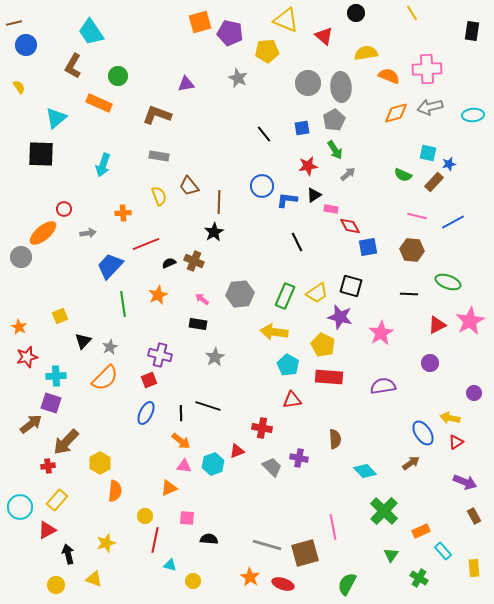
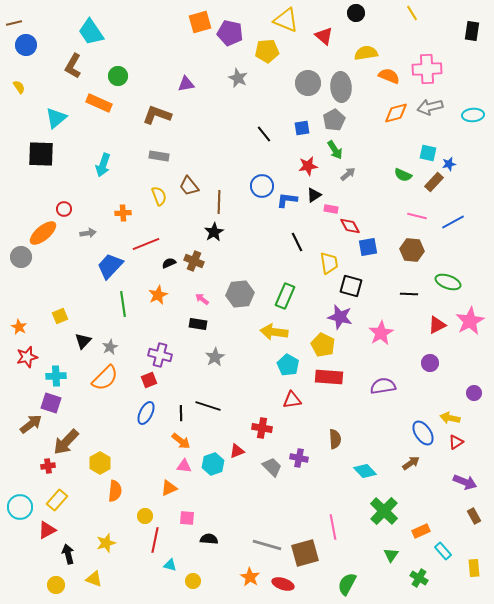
yellow trapezoid at (317, 293): moved 12 px right, 30 px up; rotated 65 degrees counterclockwise
